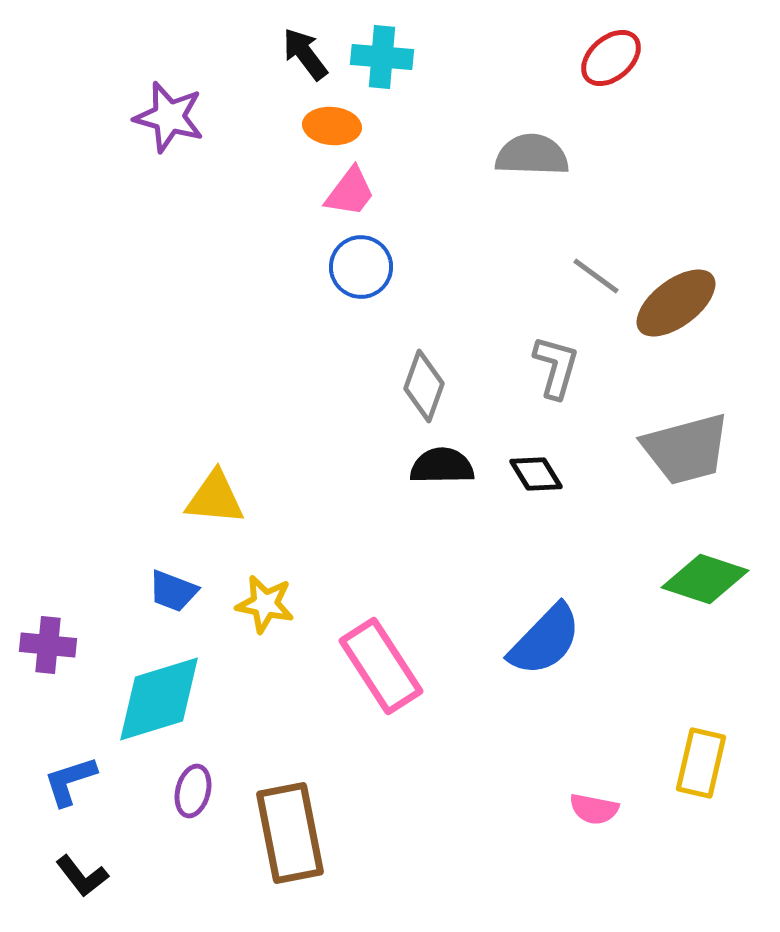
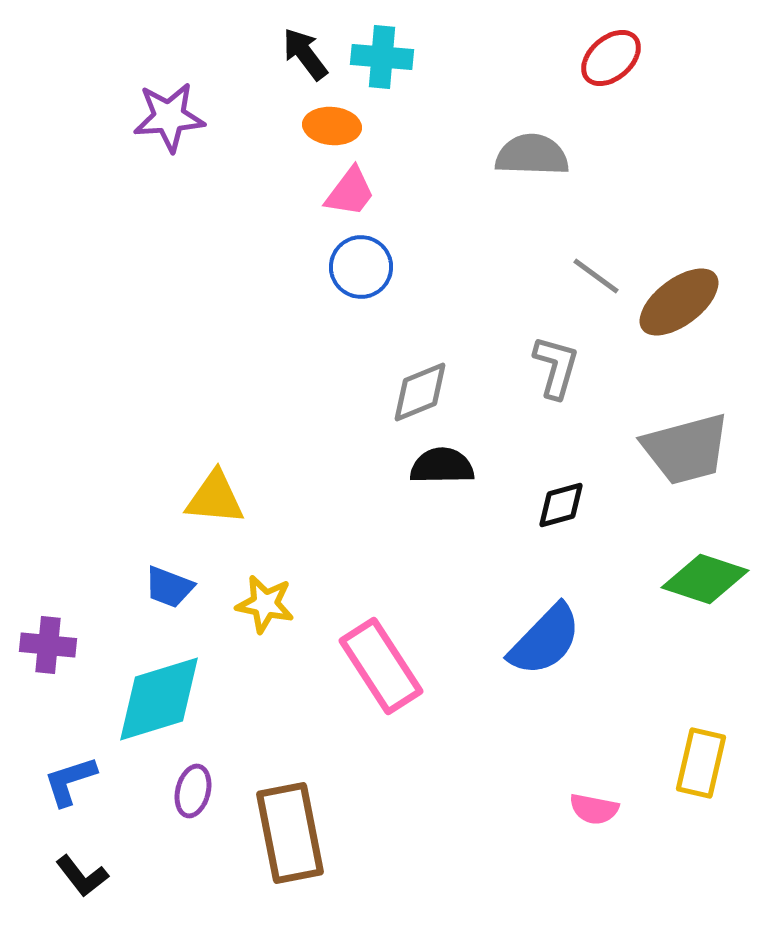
purple star: rotated 20 degrees counterclockwise
brown ellipse: moved 3 px right, 1 px up
gray diamond: moved 4 px left, 6 px down; rotated 48 degrees clockwise
black diamond: moved 25 px right, 31 px down; rotated 74 degrees counterclockwise
blue trapezoid: moved 4 px left, 4 px up
